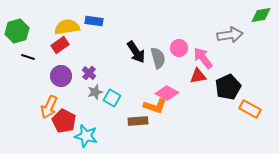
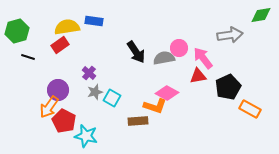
gray semicircle: moved 6 px right; rotated 85 degrees counterclockwise
purple circle: moved 3 px left, 14 px down
orange arrow: rotated 10 degrees clockwise
